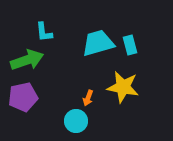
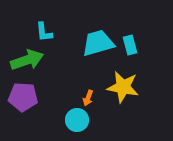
purple pentagon: rotated 16 degrees clockwise
cyan circle: moved 1 px right, 1 px up
